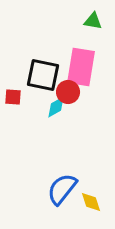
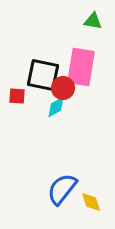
red circle: moved 5 px left, 4 px up
red square: moved 4 px right, 1 px up
